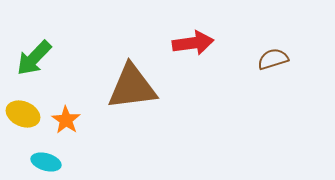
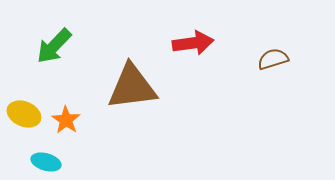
green arrow: moved 20 px right, 12 px up
yellow ellipse: moved 1 px right
